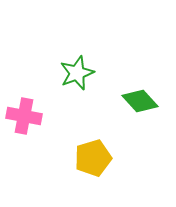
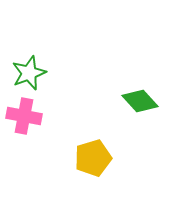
green star: moved 48 px left
